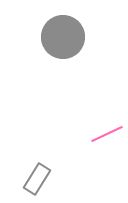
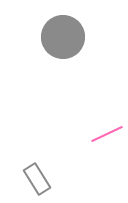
gray rectangle: rotated 64 degrees counterclockwise
